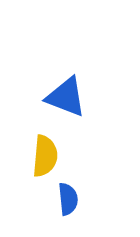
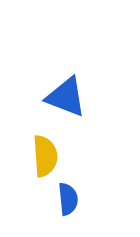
yellow semicircle: rotated 9 degrees counterclockwise
